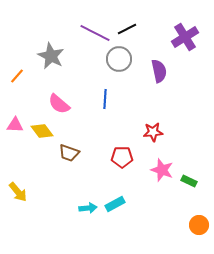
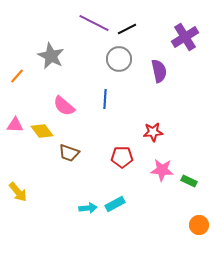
purple line: moved 1 px left, 10 px up
pink semicircle: moved 5 px right, 2 px down
pink star: rotated 15 degrees counterclockwise
